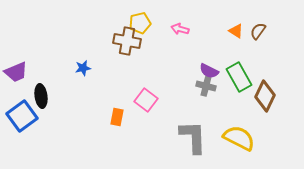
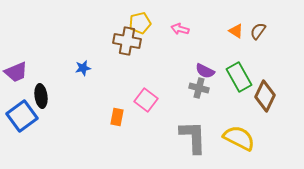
purple semicircle: moved 4 px left
gray cross: moved 7 px left, 2 px down
